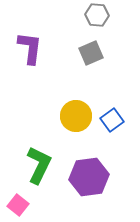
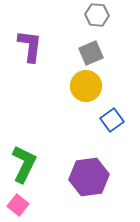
purple L-shape: moved 2 px up
yellow circle: moved 10 px right, 30 px up
green L-shape: moved 15 px left, 1 px up
